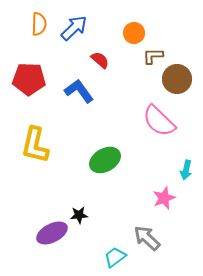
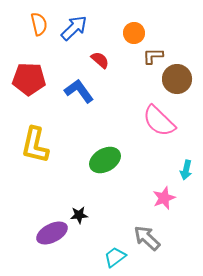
orange semicircle: rotated 15 degrees counterclockwise
